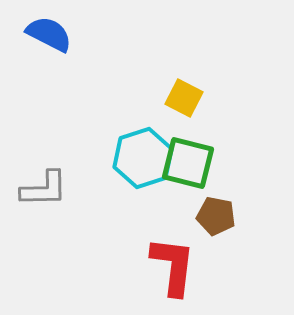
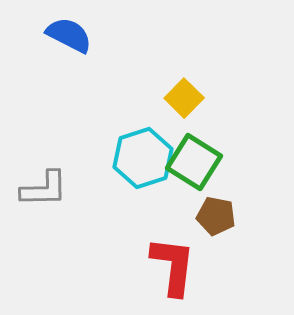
blue semicircle: moved 20 px right, 1 px down
yellow square: rotated 18 degrees clockwise
green square: moved 6 px right, 1 px up; rotated 18 degrees clockwise
